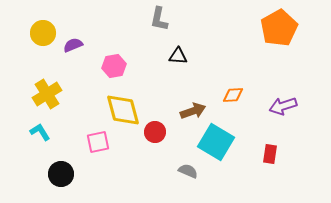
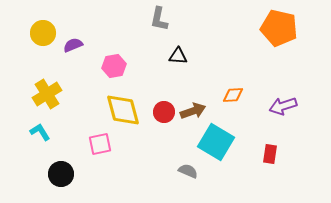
orange pentagon: rotated 30 degrees counterclockwise
red circle: moved 9 px right, 20 px up
pink square: moved 2 px right, 2 px down
